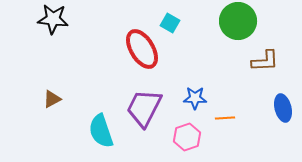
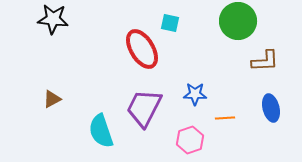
cyan square: rotated 18 degrees counterclockwise
blue star: moved 4 px up
blue ellipse: moved 12 px left
pink hexagon: moved 3 px right, 3 px down
